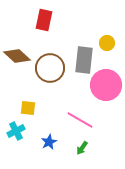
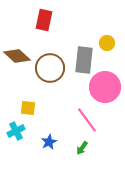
pink circle: moved 1 px left, 2 px down
pink line: moved 7 px right; rotated 24 degrees clockwise
